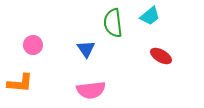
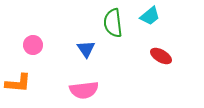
orange L-shape: moved 2 px left
pink semicircle: moved 7 px left
